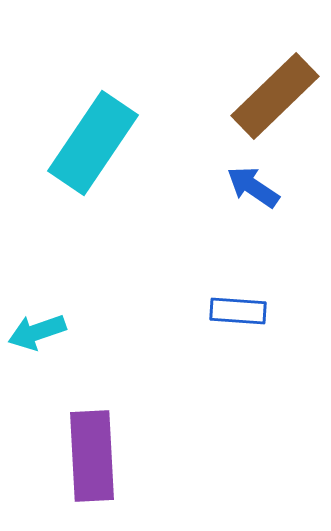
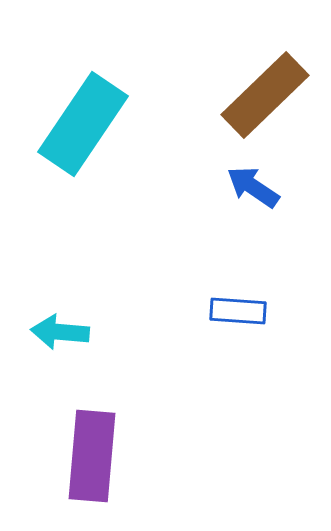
brown rectangle: moved 10 px left, 1 px up
cyan rectangle: moved 10 px left, 19 px up
cyan arrow: moved 23 px right; rotated 24 degrees clockwise
purple rectangle: rotated 8 degrees clockwise
